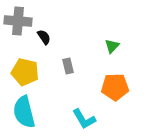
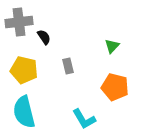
gray cross: moved 1 px right, 1 px down; rotated 12 degrees counterclockwise
yellow pentagon: moved 1 px left, 2 px up
orange pentagon: rotated 16 degrees clockwise
